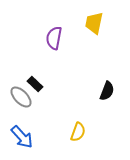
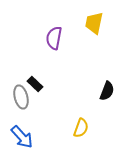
gray ellipse: rotated 30 degrees clockwise
yellow semicircle: moved 3 px right, 4 px up
